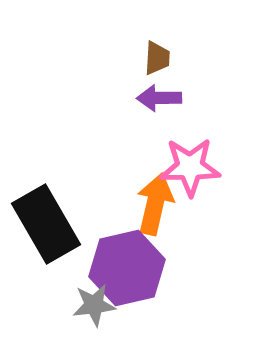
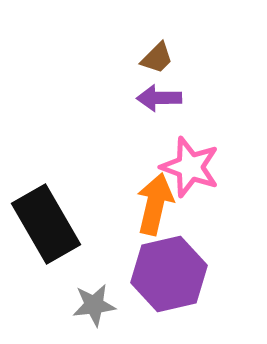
brown trapezoid: rotated 42 degrees clockwise
pink star: rotated 20 degrees clockwise
purple hexagon: moved 42 px right, 6 px down
